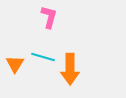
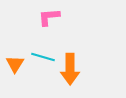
pink L-shape: rotated 110 degrees counterclockwise
